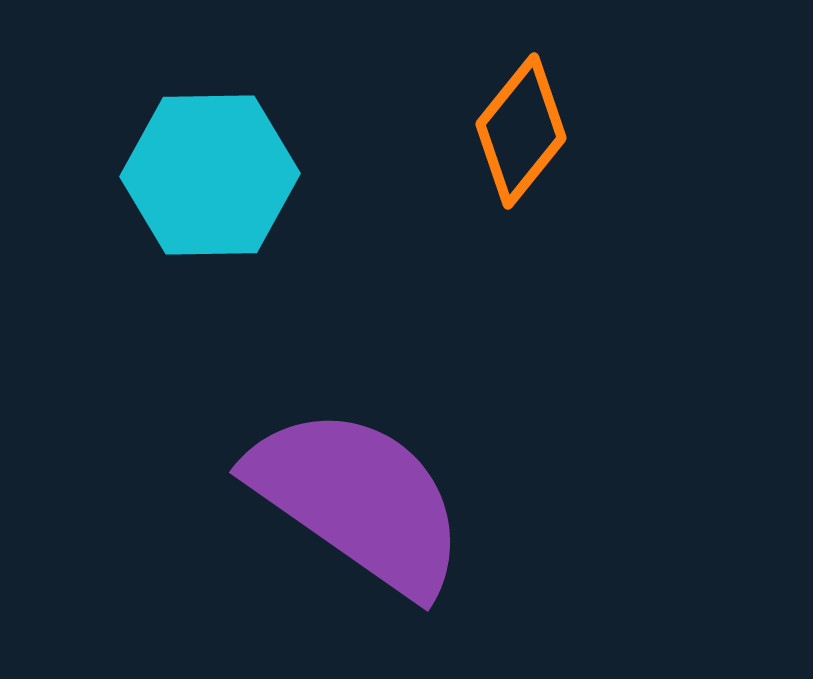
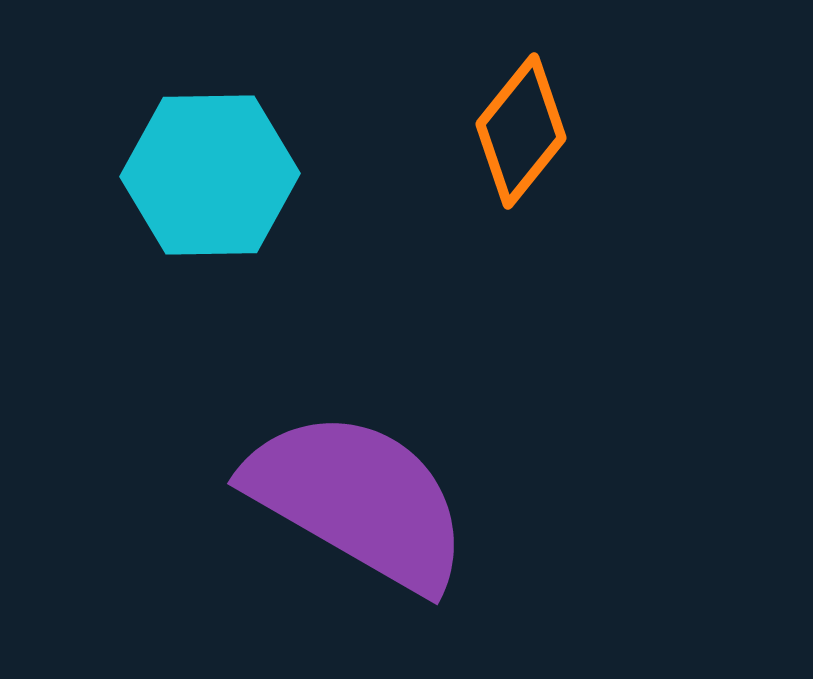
purple semicircle: rotated 5 degrees counterclockwise
